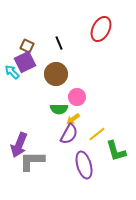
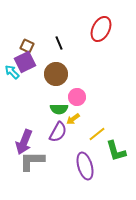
purple semicircle: moved 11 px left, 2 px up
purple arrow: moved 5 px right, 3 px up
purple ellipse: moved 1 px right, 1 px down
